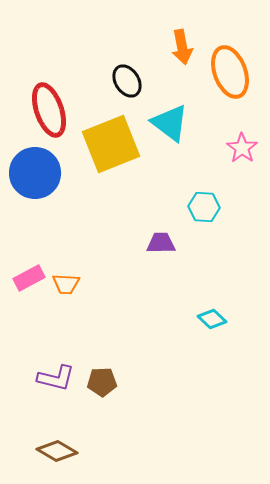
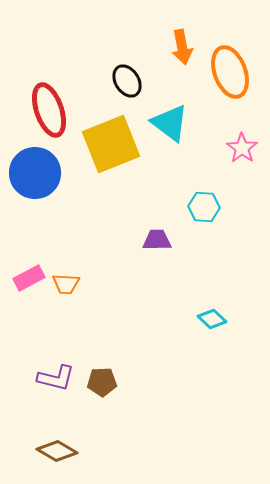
purple trapezoid: moved 4 px left, 3 px up
